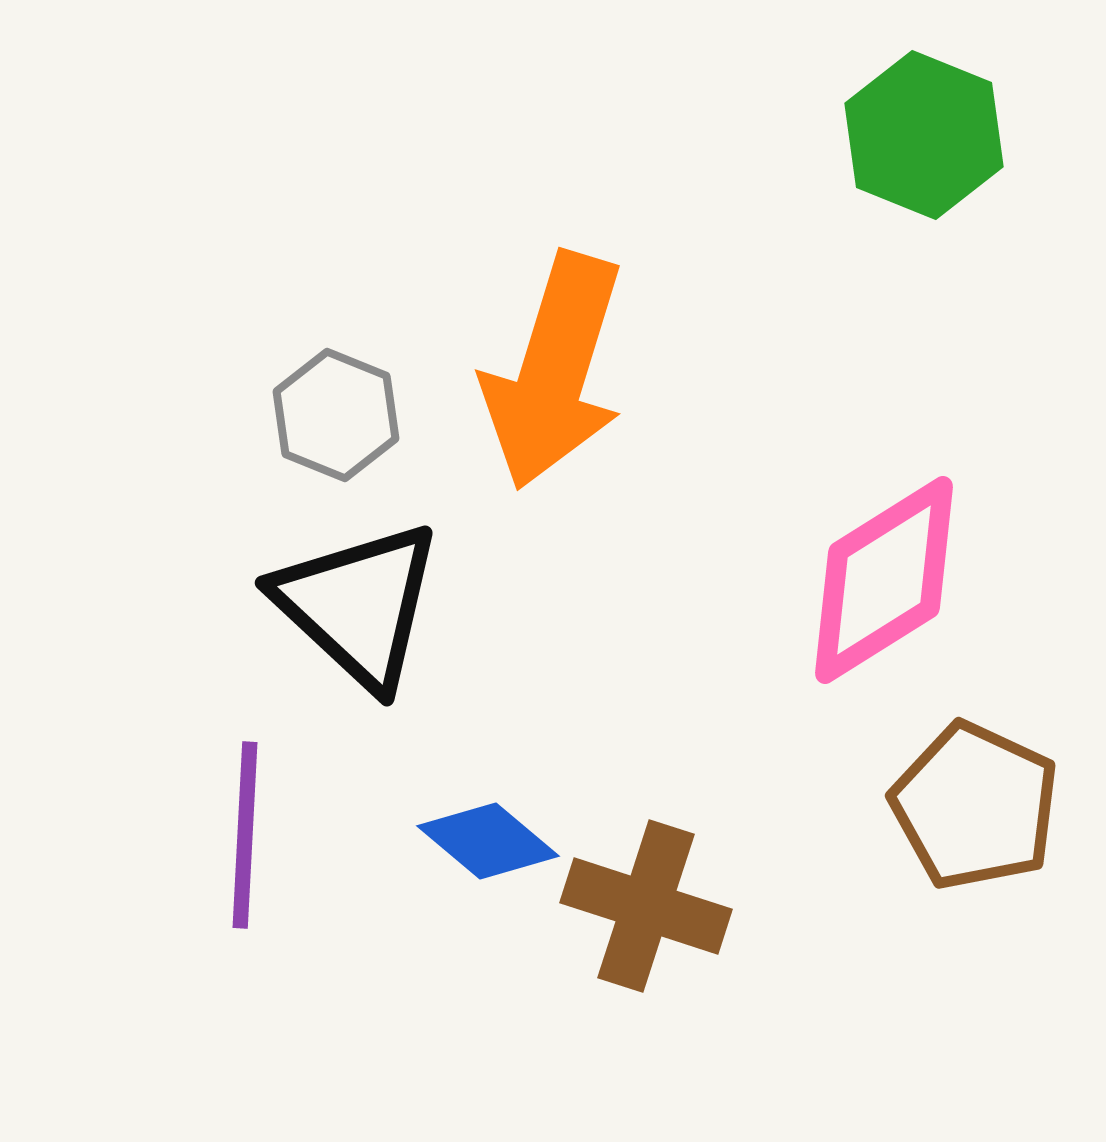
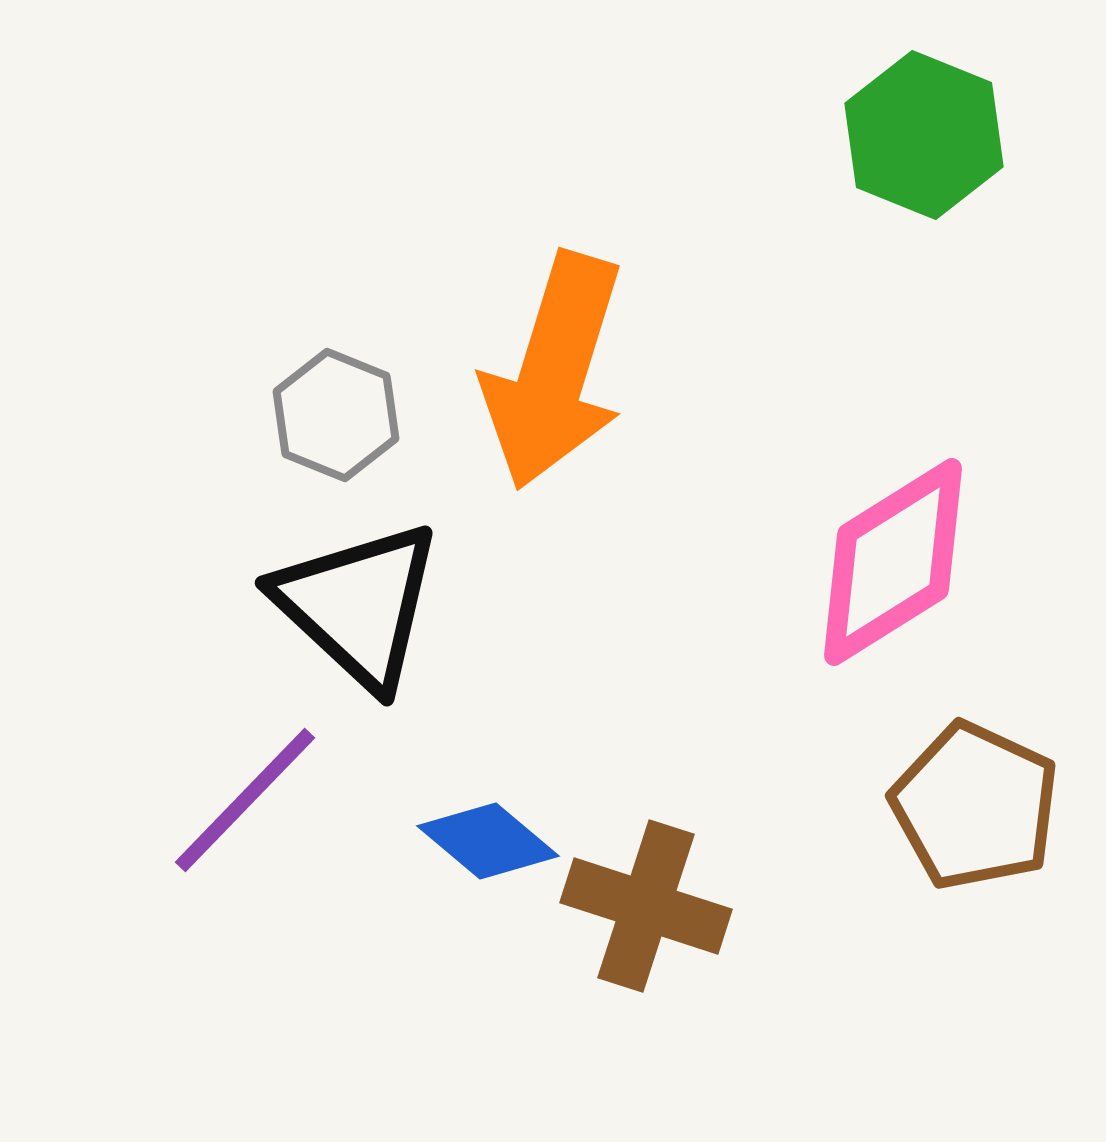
pink diamond: moved 9 px right, 18 px up
purple line: moved 35 px up; rotated 41 degrees clockwise
